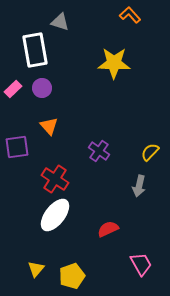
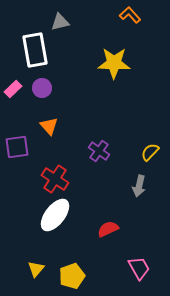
gray triangle: rotated 30 degrees counterclockwise
pink trapezoid: moved 2 px left, 4 px down
